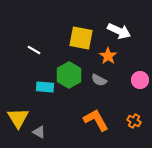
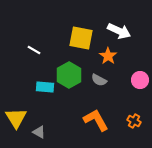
yellow triangle: moved 2 px left
